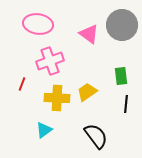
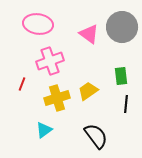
gray circle: moved 2 px down
yellow trapezoid: moved 1 px right, 1 px up
yellow cross: rotated 20 degrees counterclockwise
